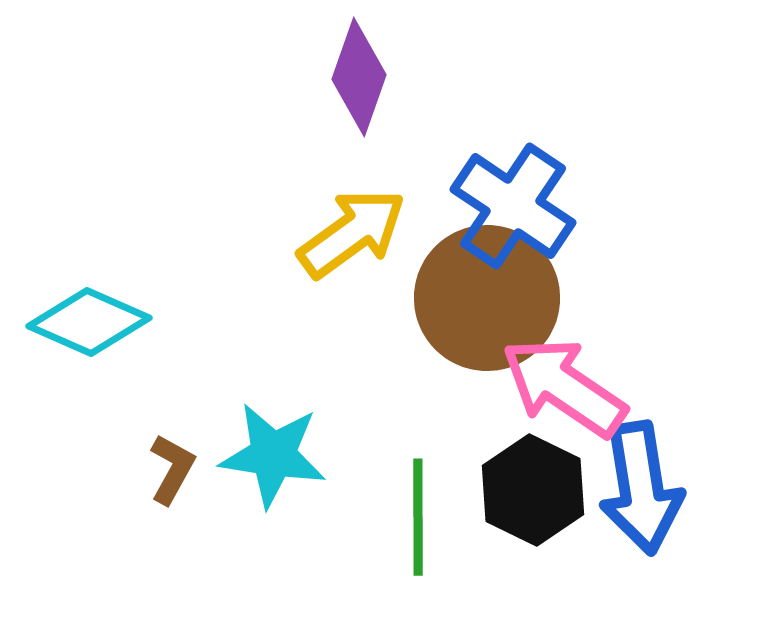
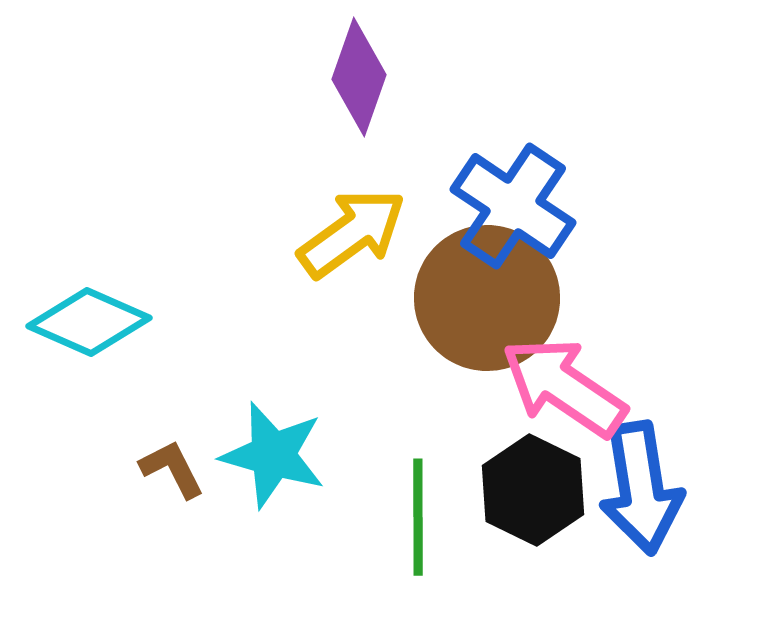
cyan star: rotated 7 degrees clockwise
brown L-shape: rotated 56 degrees counterclockwise
